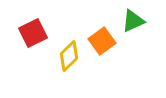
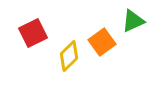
orange square: moved 1 px down
